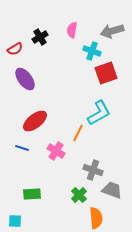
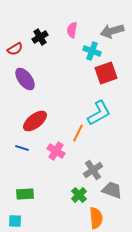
gray cross: rotated 36 degrees clockwise
green rectangle: moved 7 px left
